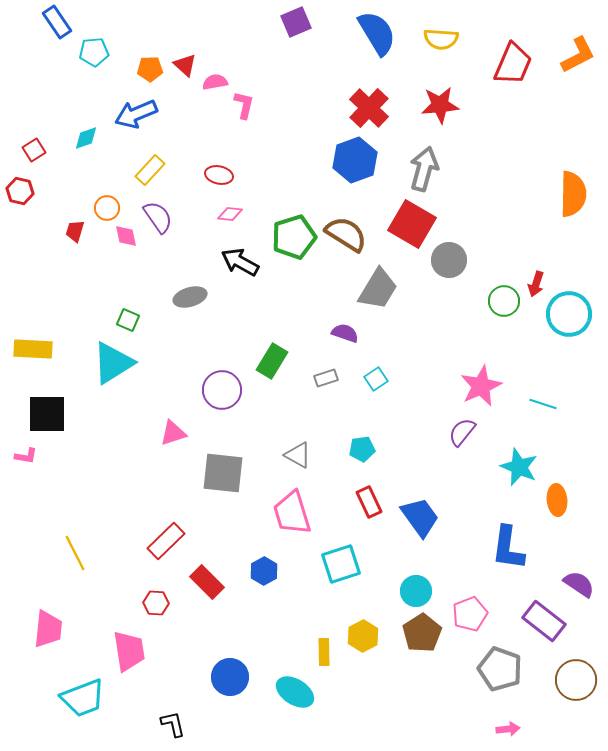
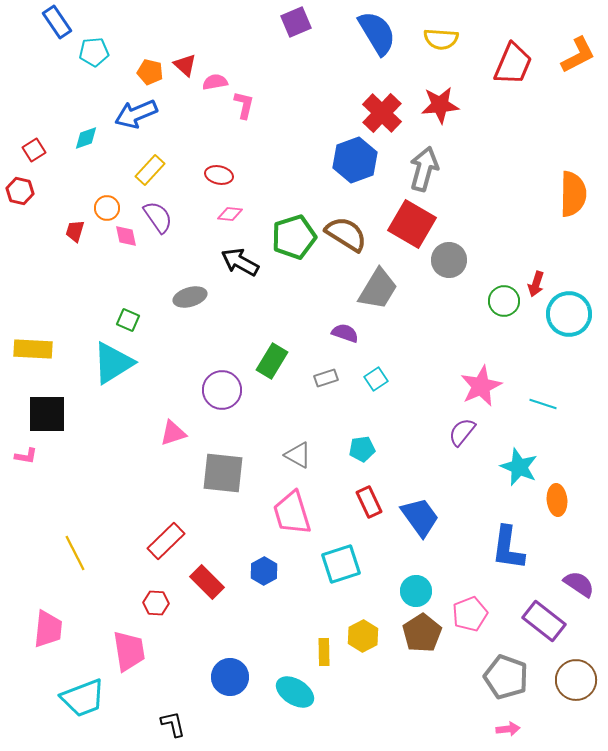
orange pentagon at (150, 69): moved 3 px down; rotated 15 degrees clockwise
red cross at (369, 108): moved 13 px right, 5 px down
gray pentagon at (500, 669): moved 6 px right, 8 px down
